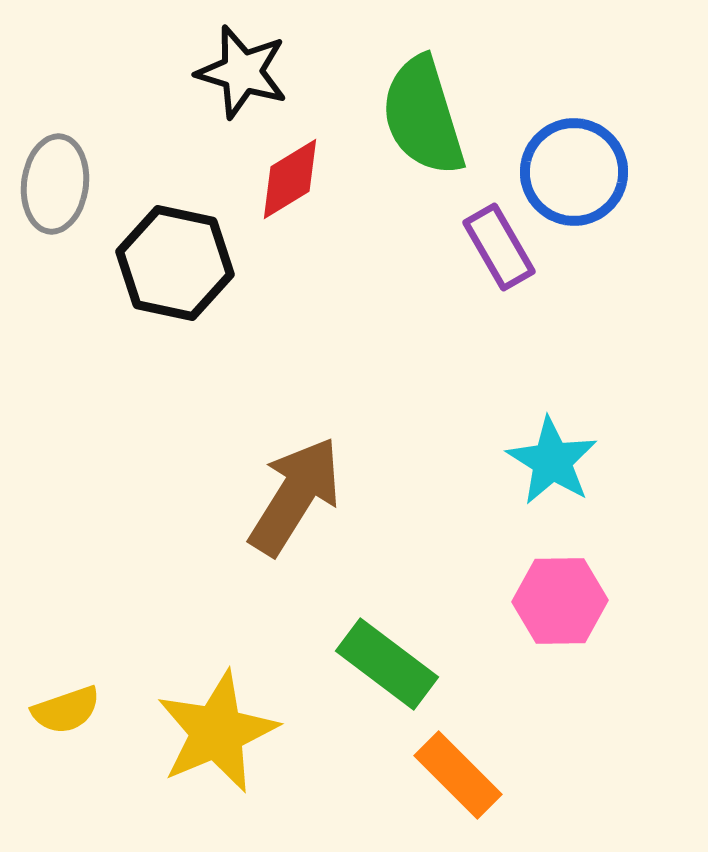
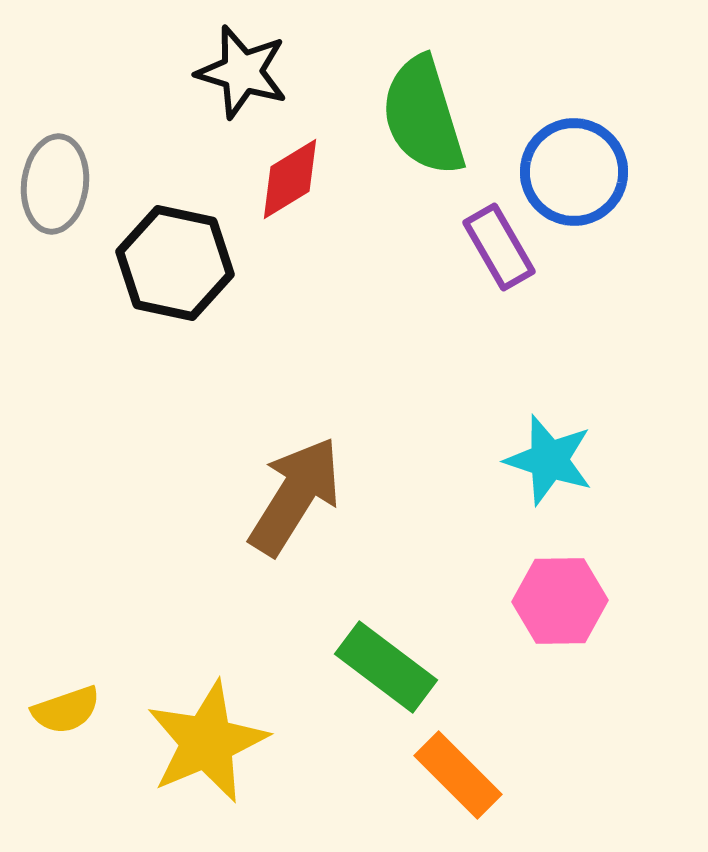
cyan star: moved 3 px left, 1 px up; rotated 14 degrees counterclockwise
green rectangle: moved 1 px left, 3 px down
yellow star: moved 10 px left, 10 px down
